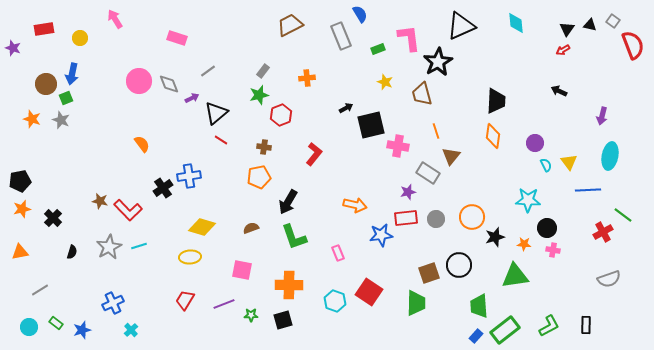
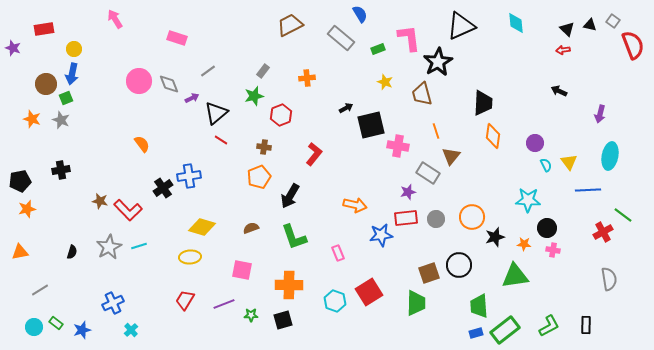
black triangle at (567, 29): rotated 21 degrees counterclockwise
gray rectangle at (341, 36): moved 2 px down; rotated 28 degrees counterclockwise
yellow circle at (80, 38): moved 6 px left, 11 px down
red arrow at (563, 50): rotated 24 degrees clockwise
green star at (259, 95): moved 5 px left, 1 px down
black trapezoid at (496, 101): moved 13 px left, 2 px down
purple arrow at (602, 116): moved 2 px left, 2 px up
orange pentagon at (259, 177): rotated 10 degrees counterclockwise
black arrow at (288, 202): moved 2 px right, 6 px up
orange star at (22, 209): moved 5 px right
black cross at (53, 218): moved 8 px right, 48 px up; rotated 36 degrees clockwise
gray semicircle at (609, 279): rotated 80 degrees counterclockwise
red square at (369, 292): rotated 24 degrees clockwise
cyan circle at (29, 327): moved 5 px right
blue rectangle at (476, 336): moved 3 px up; rotated 32 degrees clockwise
